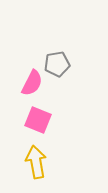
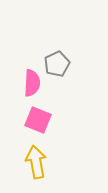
gray pentagon: rotated 15 degrees counterclockwise
pink semicircle: rotated 24 degrees counterclockwise
